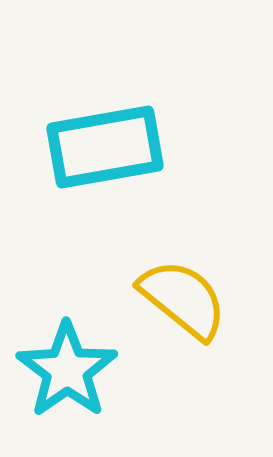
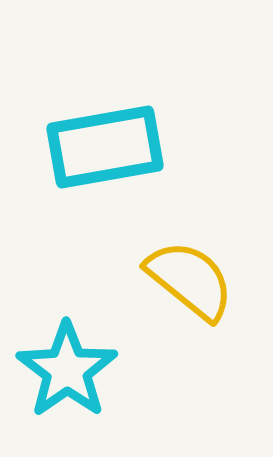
yellow semicircle: moved 7 px right, 19 px up
